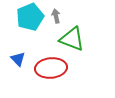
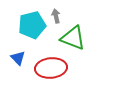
cyan pentagon: moved 2 px right, 8 px down; rotated 8 degrees clockwise
green triangle: moved 1 px right, 1 px up
blue triangle: moved 1 px up
